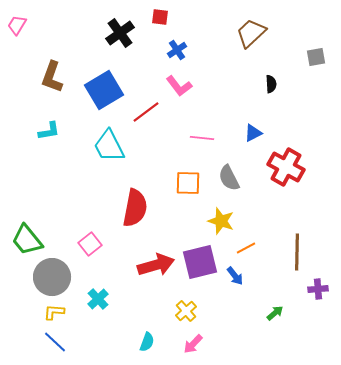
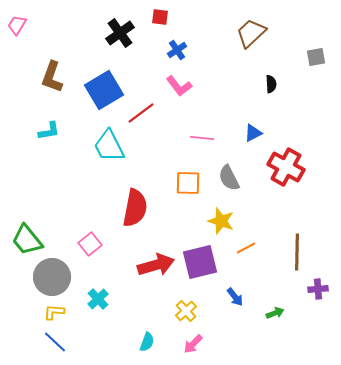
red line: moved 5 px left, 1 px down
blue arrow: moved 21 px down
green arrow: rotated 18 degrees clockwise
